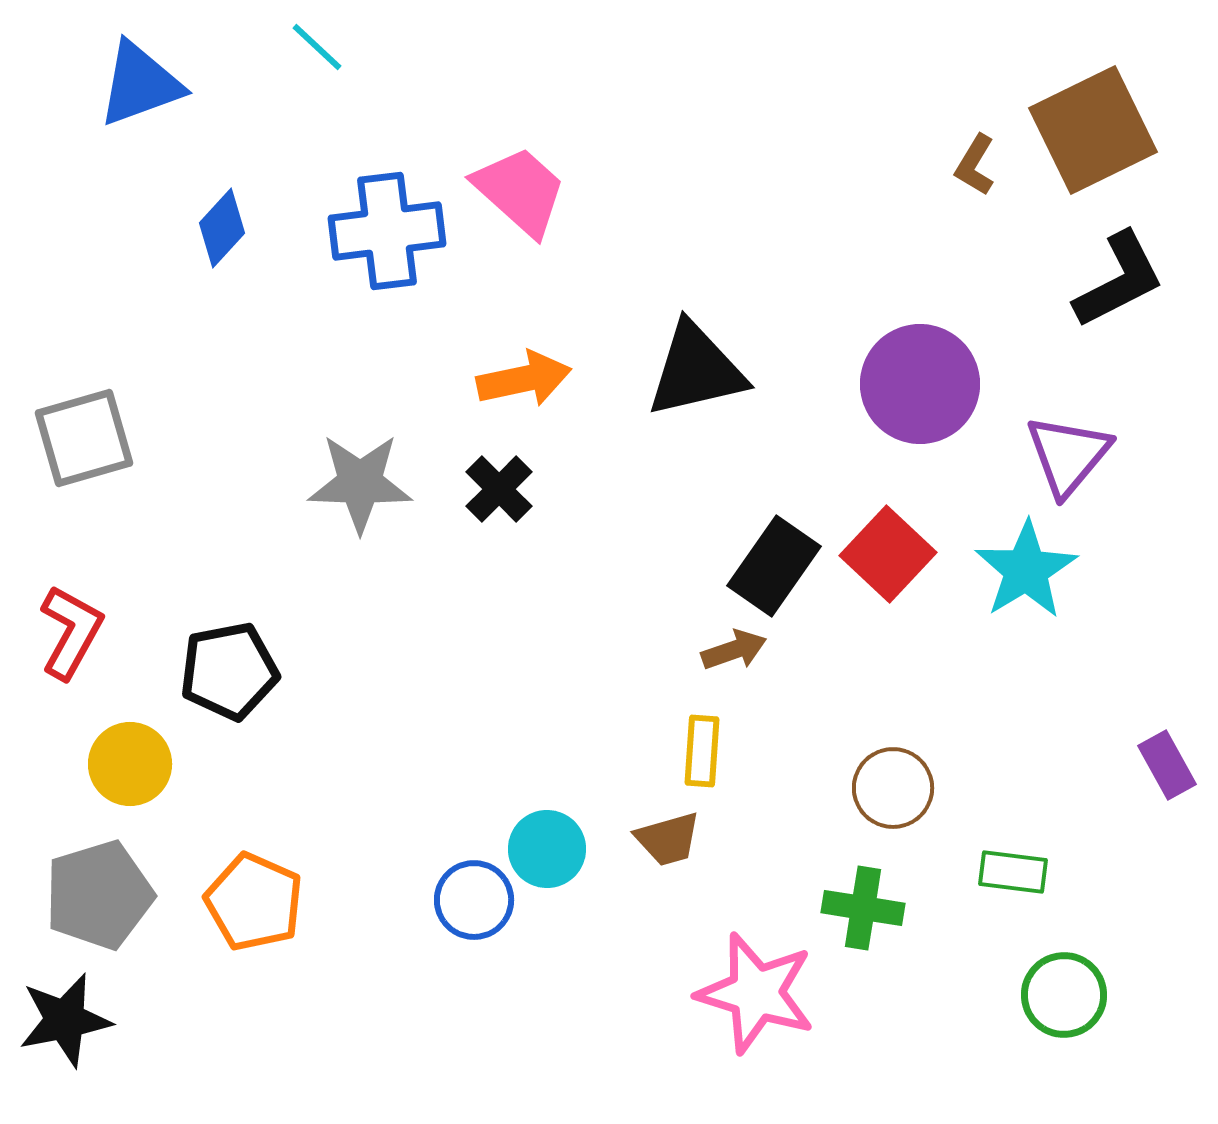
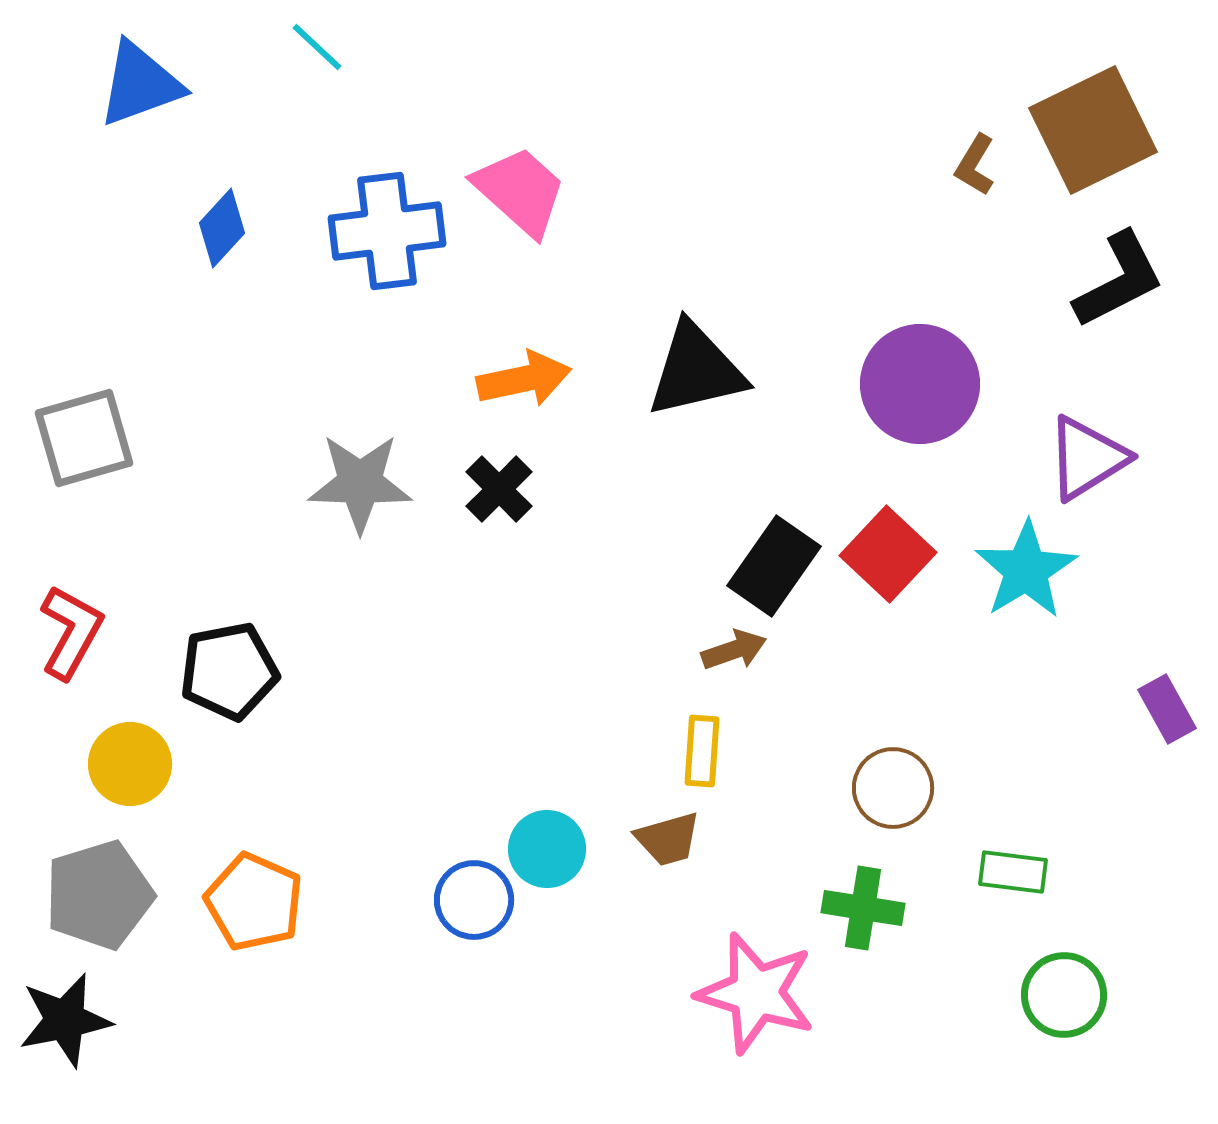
purple triangle: moved 19 px right, 3 px down; rotated 18 degrees clockwise
purple rectangle: moved 56 px up
